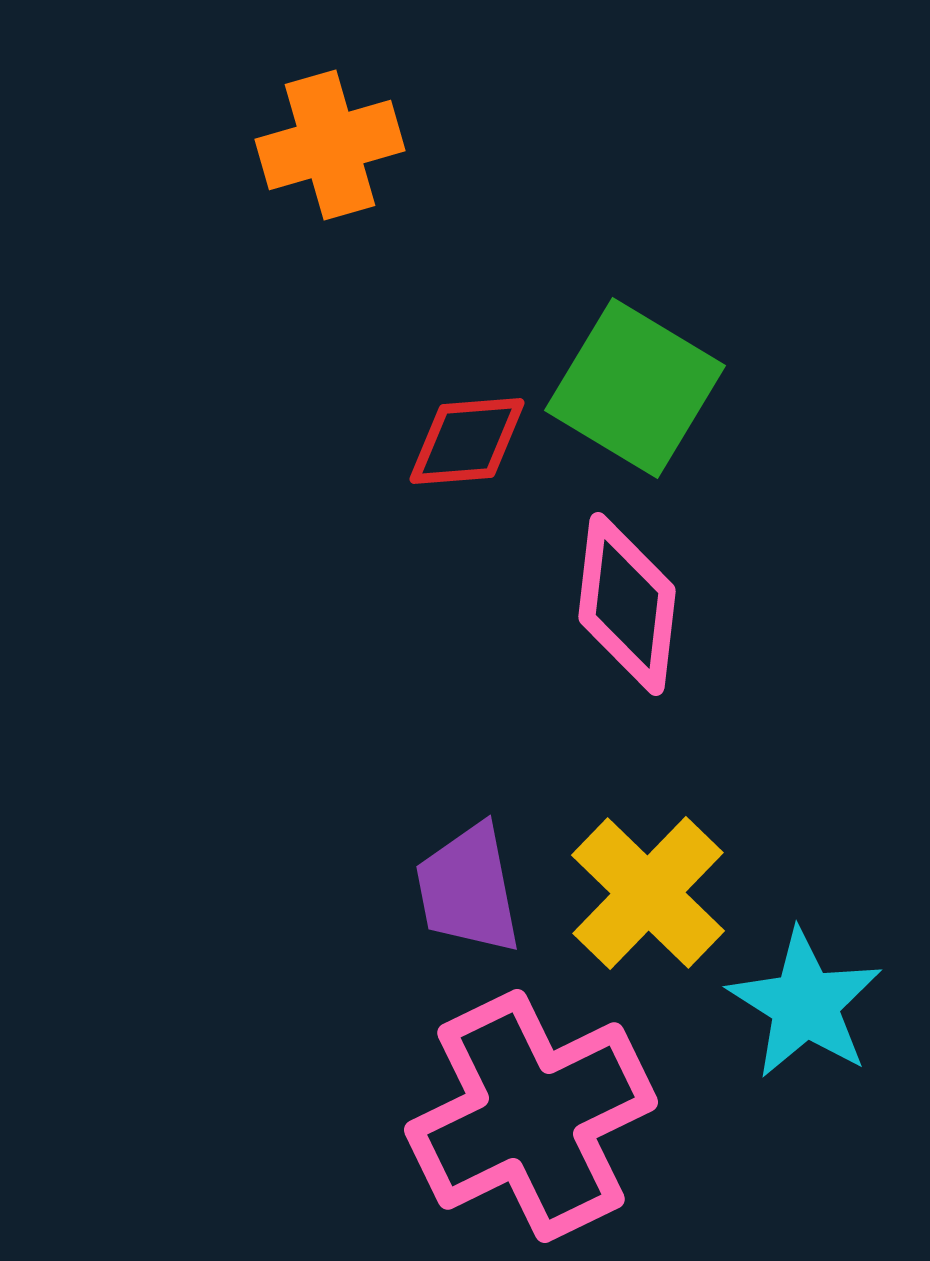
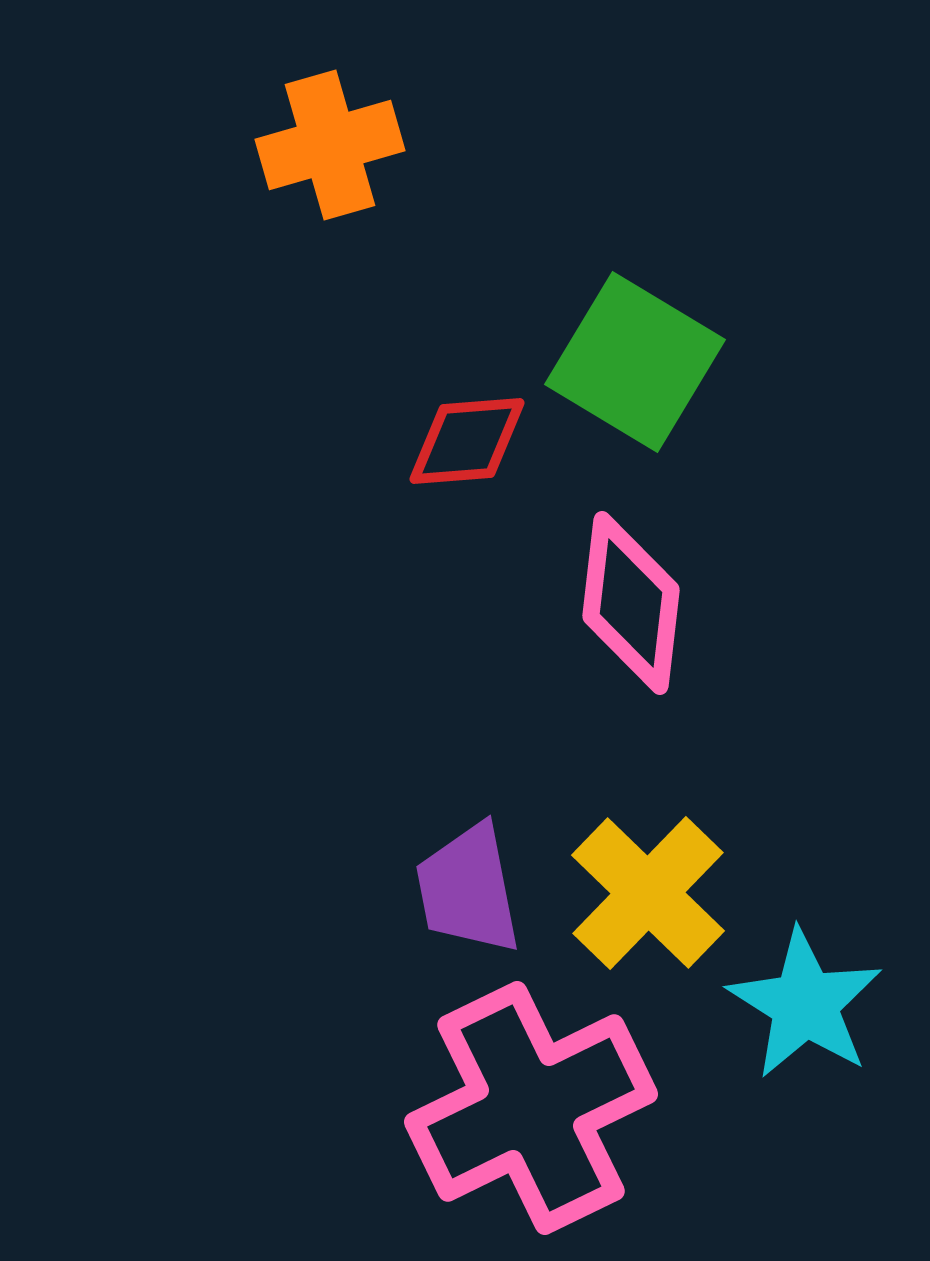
green square: moved 26 px up
pink diamond: moved 4 px right, 1 px up
pink cross: moved 8 px up
